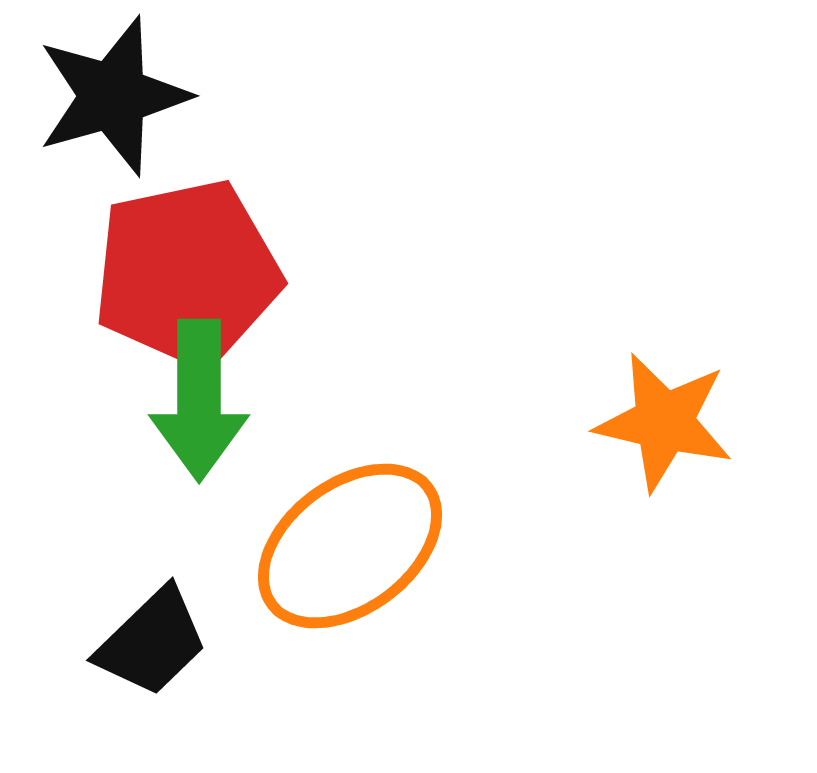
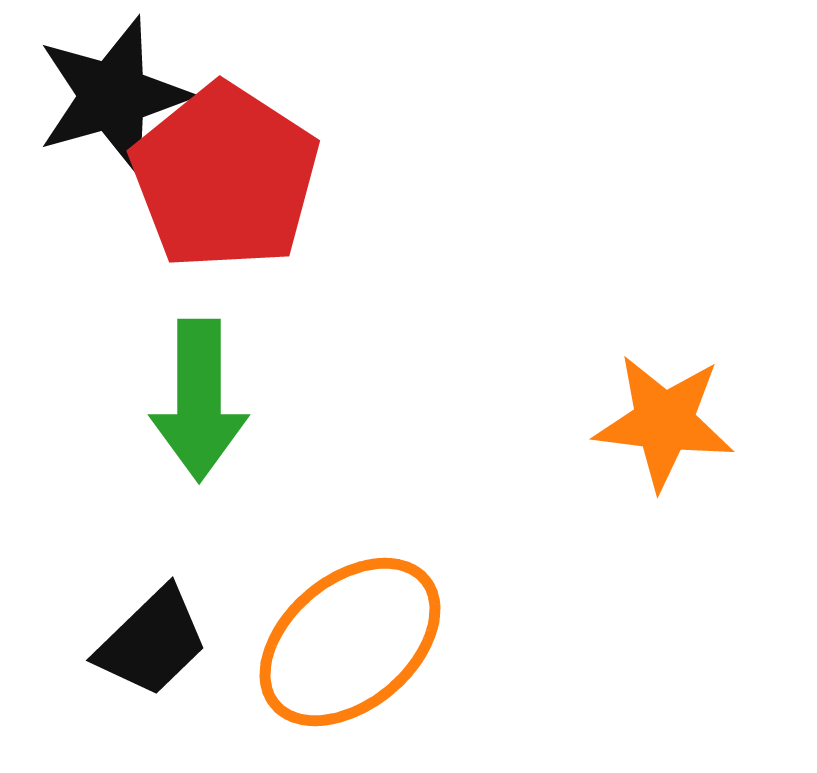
red pentagon: moved 38 px right, 96 px up; rotated 27 degrees counterclockwise
orange star: rotated 6 degrees counterclockwise
orange ellipse: moved 96 px down; rotated 3 degrees counterclockwise
